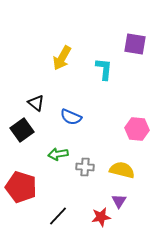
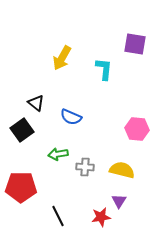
red pentagon: rotated 16 degrees counterclockwise
black line: rotated 70 degrees counterclockwise
